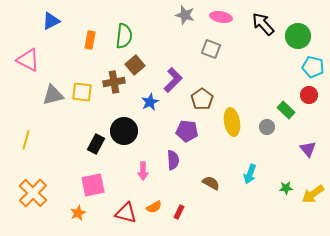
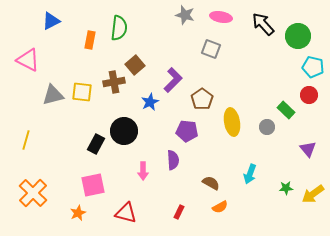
green semicircle: moved 5 px left, 8 px up
orange semicircle: moved 66 px right
